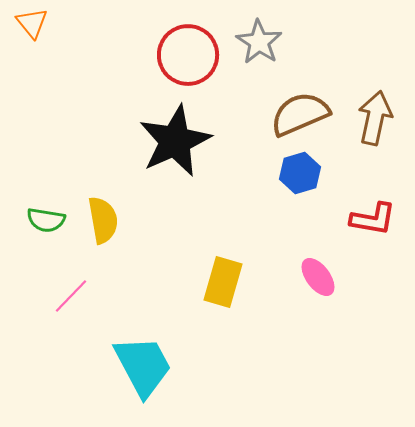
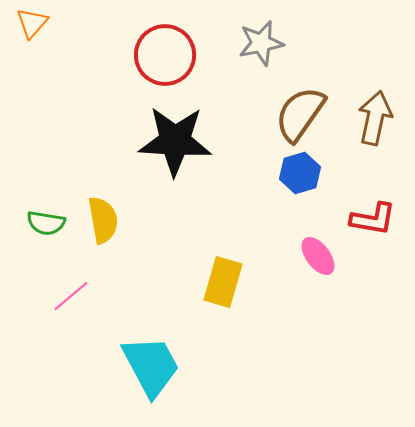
orange triangle: rotated 20 degrees clockwise
gray star: moved 2 px right, 1 px down; rotated 27 degrees clockwise
red circle: moved 23 px left
brown semicircle: rotated 32 degrees counterclockwise
black star: rotated 28 degrees clockwise
green semicircle: moved 3 px down
pink ellipse: moved 21 px up
pink line: rotated 6 degrees clockwise
cyan trapezoid: moved 8 px right
